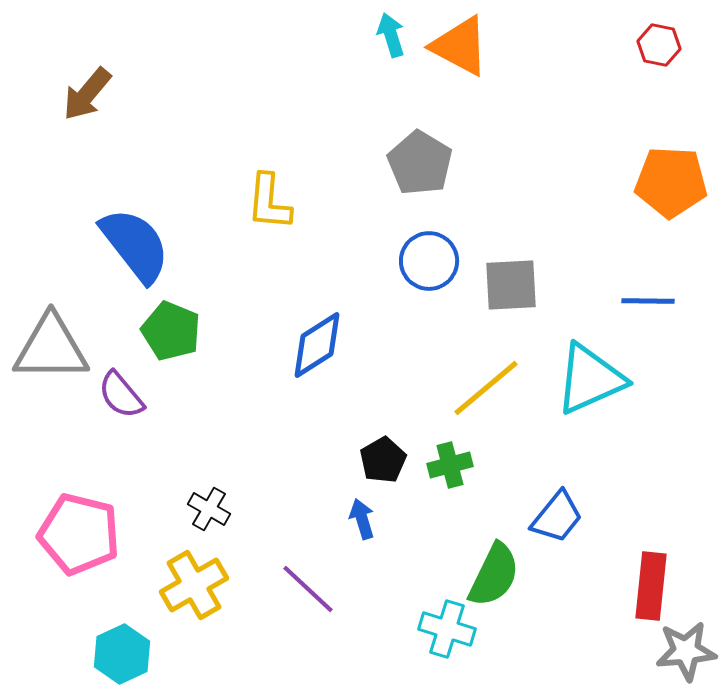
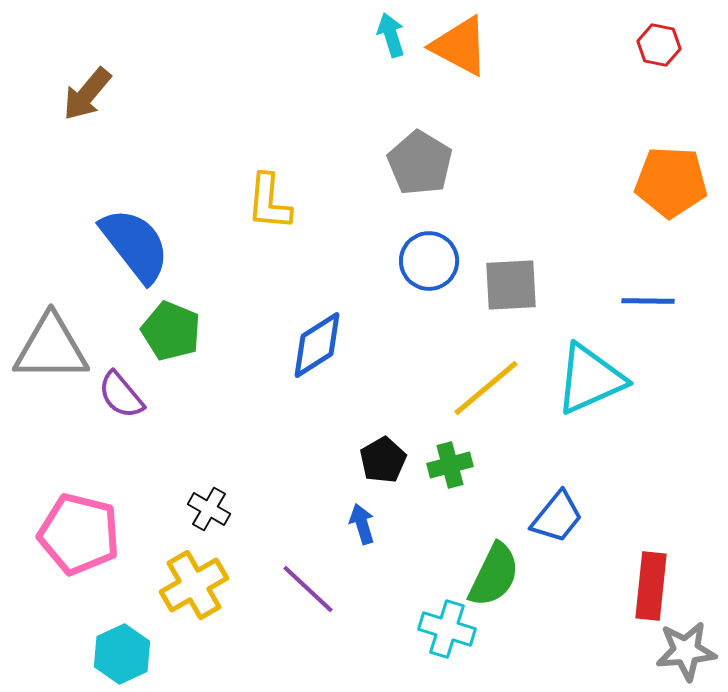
blue arrow: moved 5 px down
